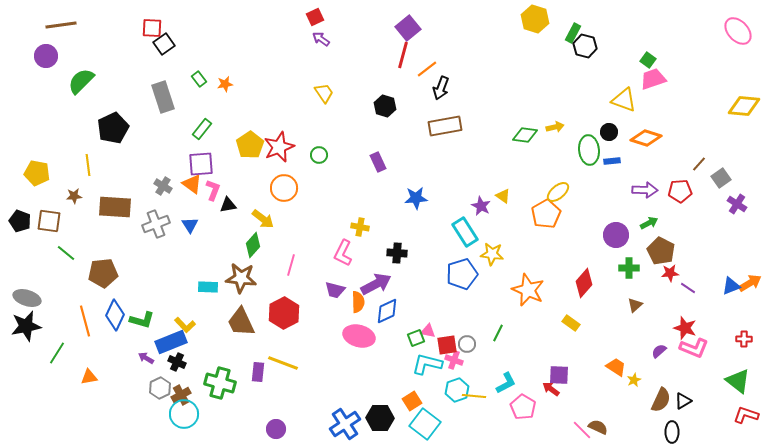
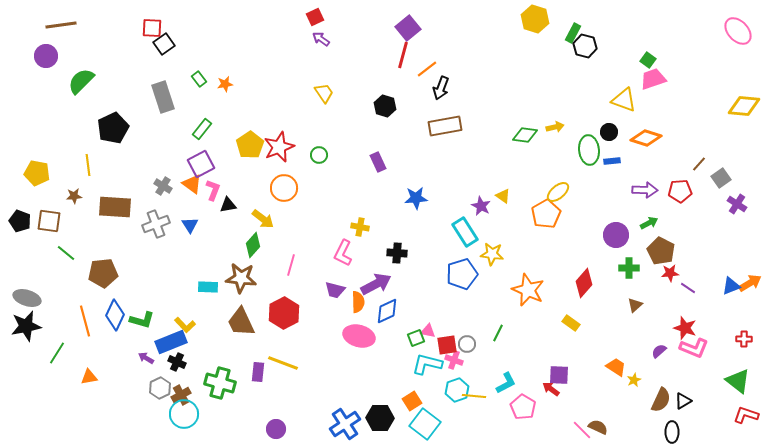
purple square at (201, 164): rotated 24 degrees counterclockwise
